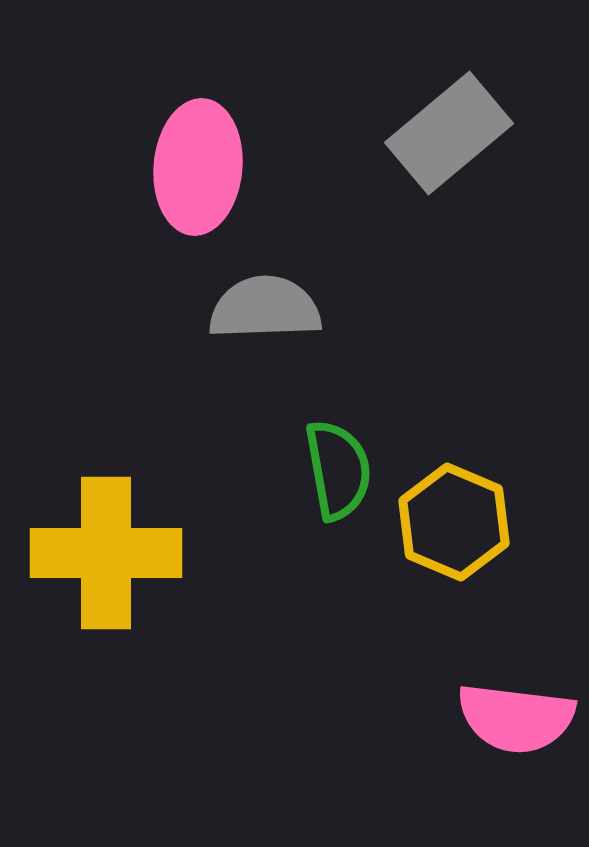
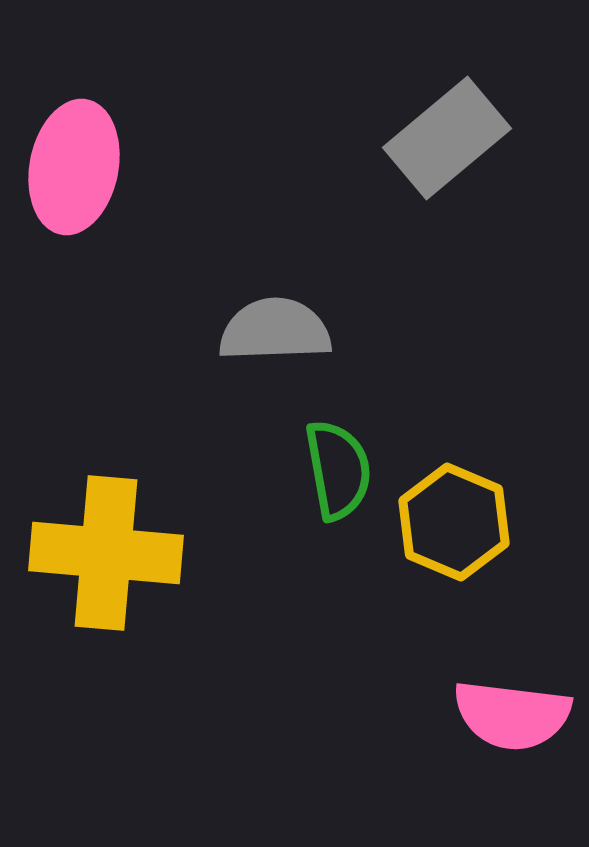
gray rectangle: moved 2 px left, 5 px down
pink ellipse: moved 124 px left; rotated 6 degrees clockwise
gray semicircle: moved 10 px right, 22 px down
yellow cross: rotated 5 degrees clockwise
pink semicircle: moved 4 px left, 3 px up
